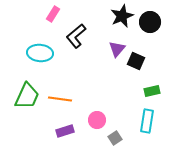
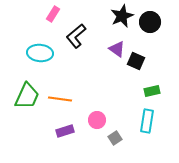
purple triangle: rotated 36 degrees counterclockwise
